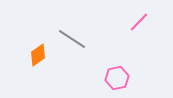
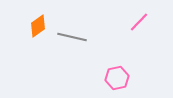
gray line: moved 2 px up; rotated 20 degrees counterclockwise
orange diamond: moved 29 px up
